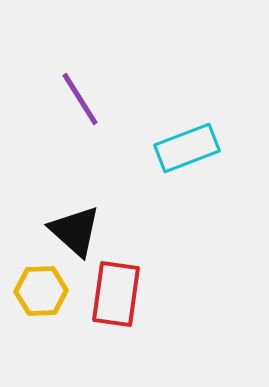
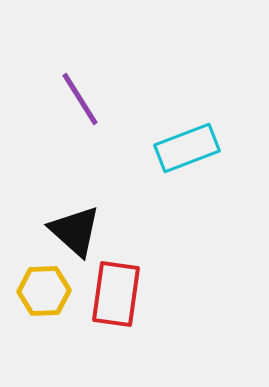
yellow hexagon: moved 3 px right
